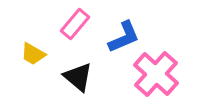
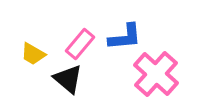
pink rectangle: moved 5 px right, 20 px down
blue L-shape: moved 1 px right; rotated 18 degrees clockwise
black triangle: moved 10 px left, 2 px down
